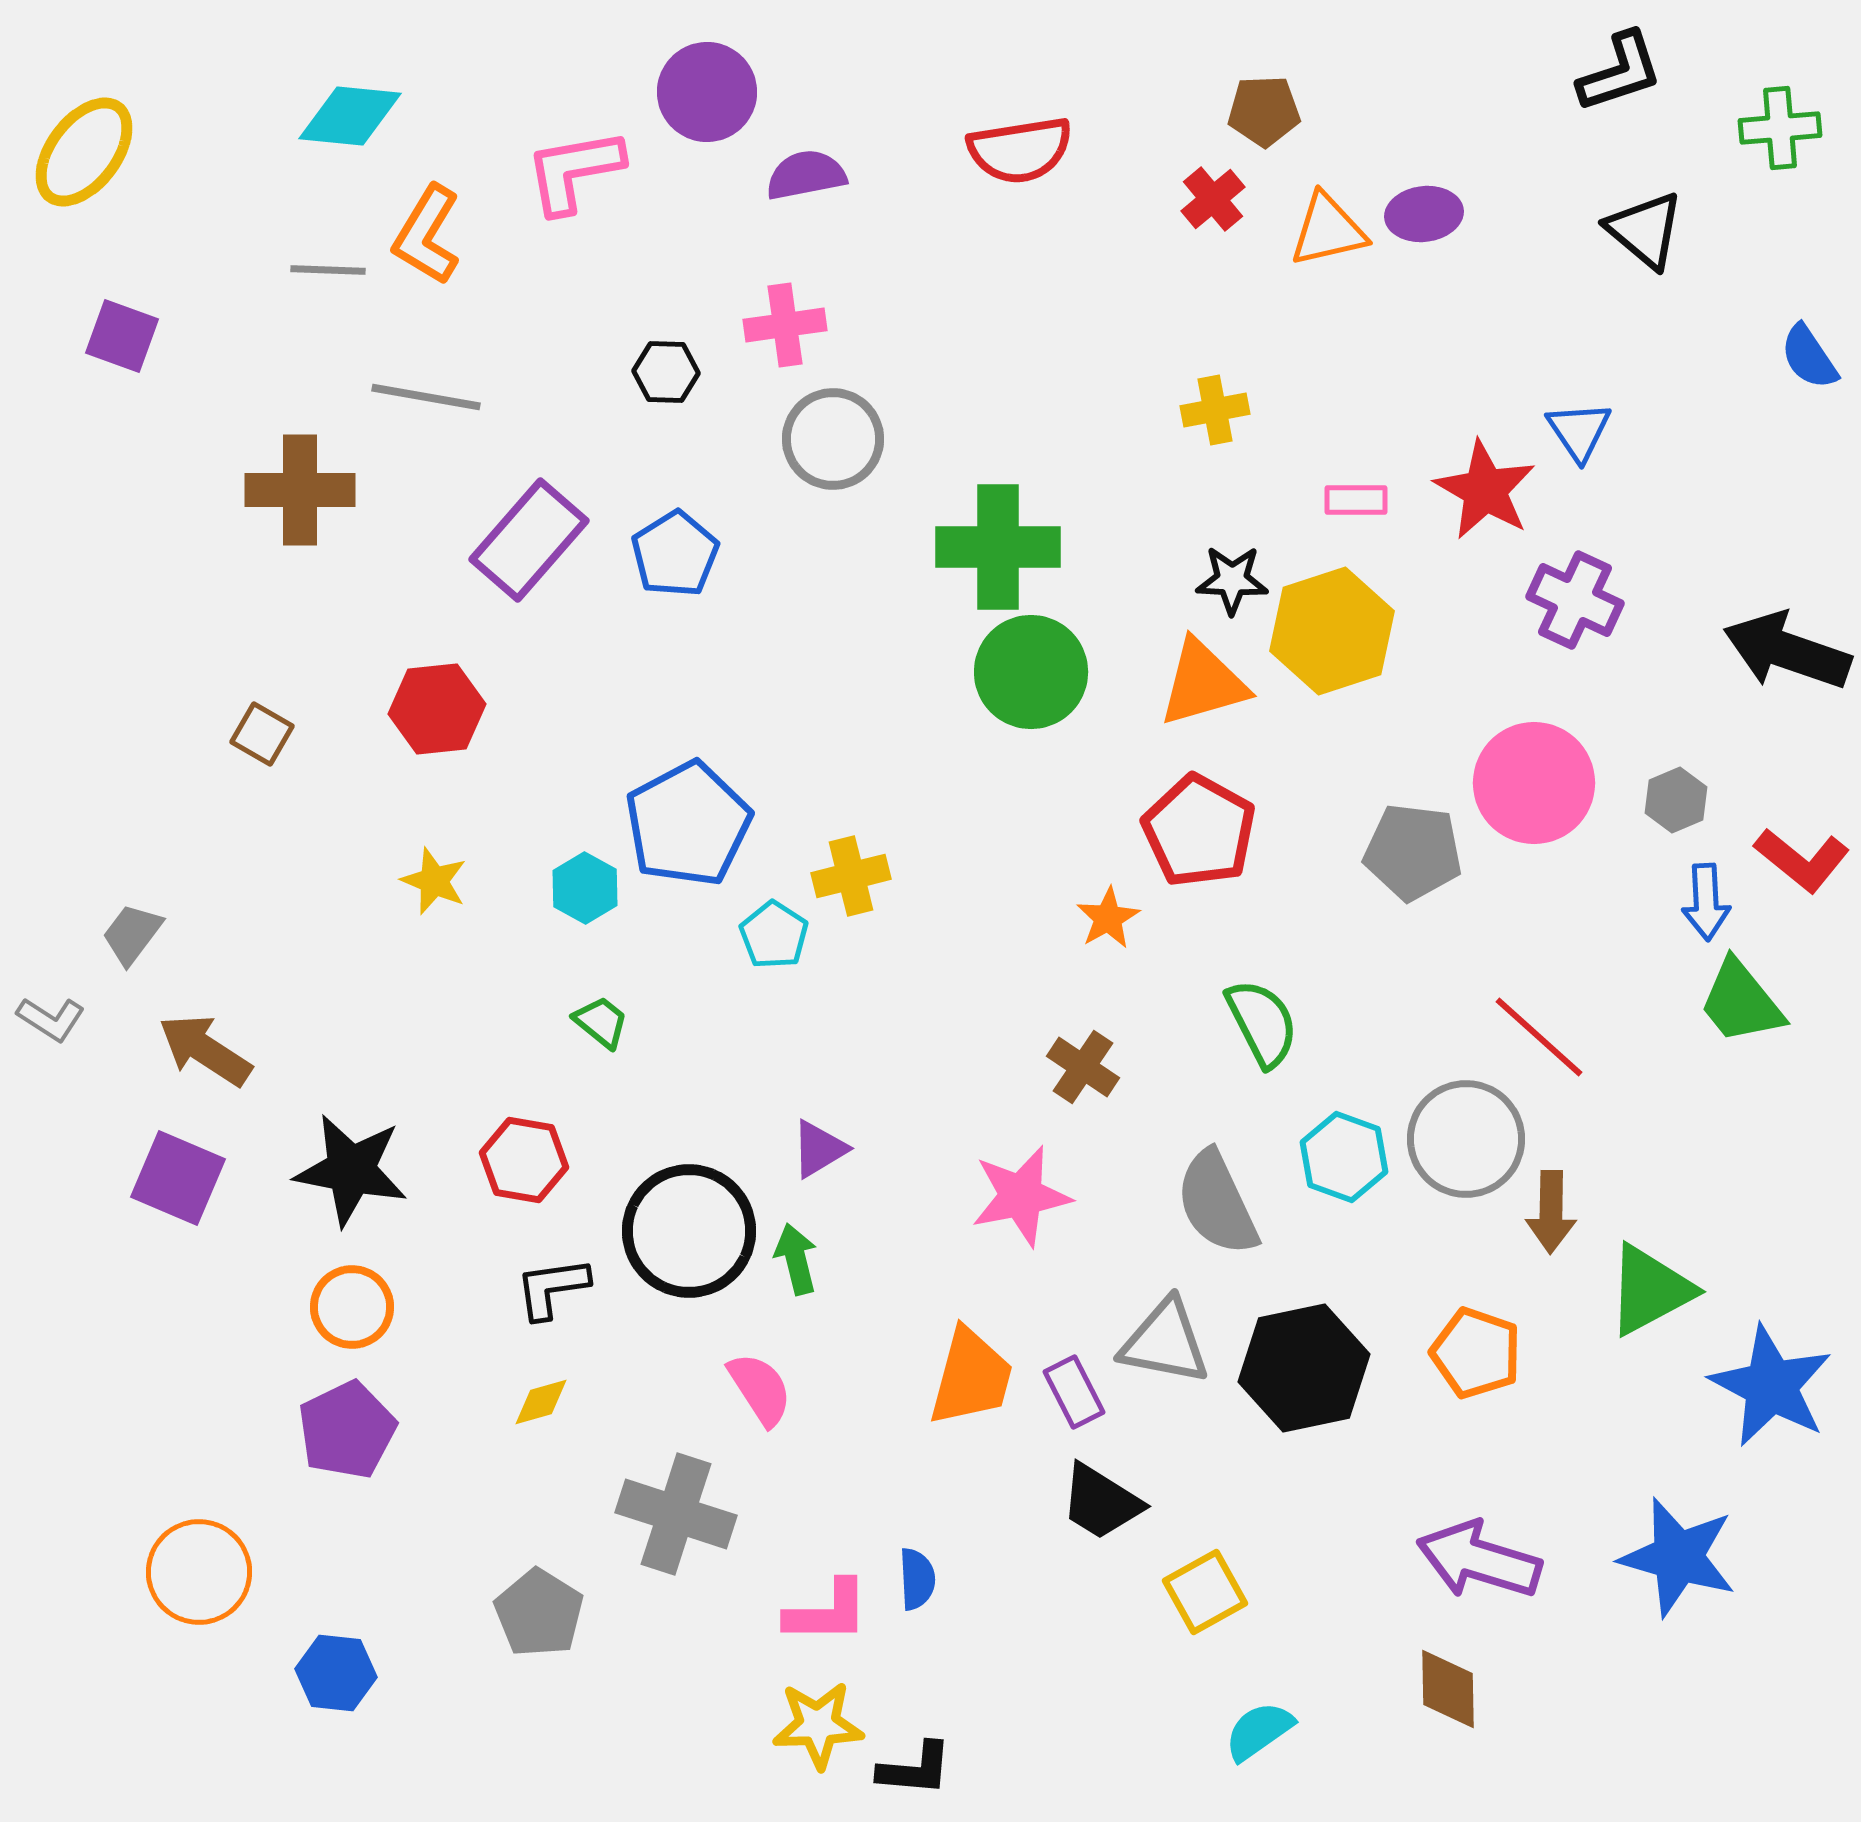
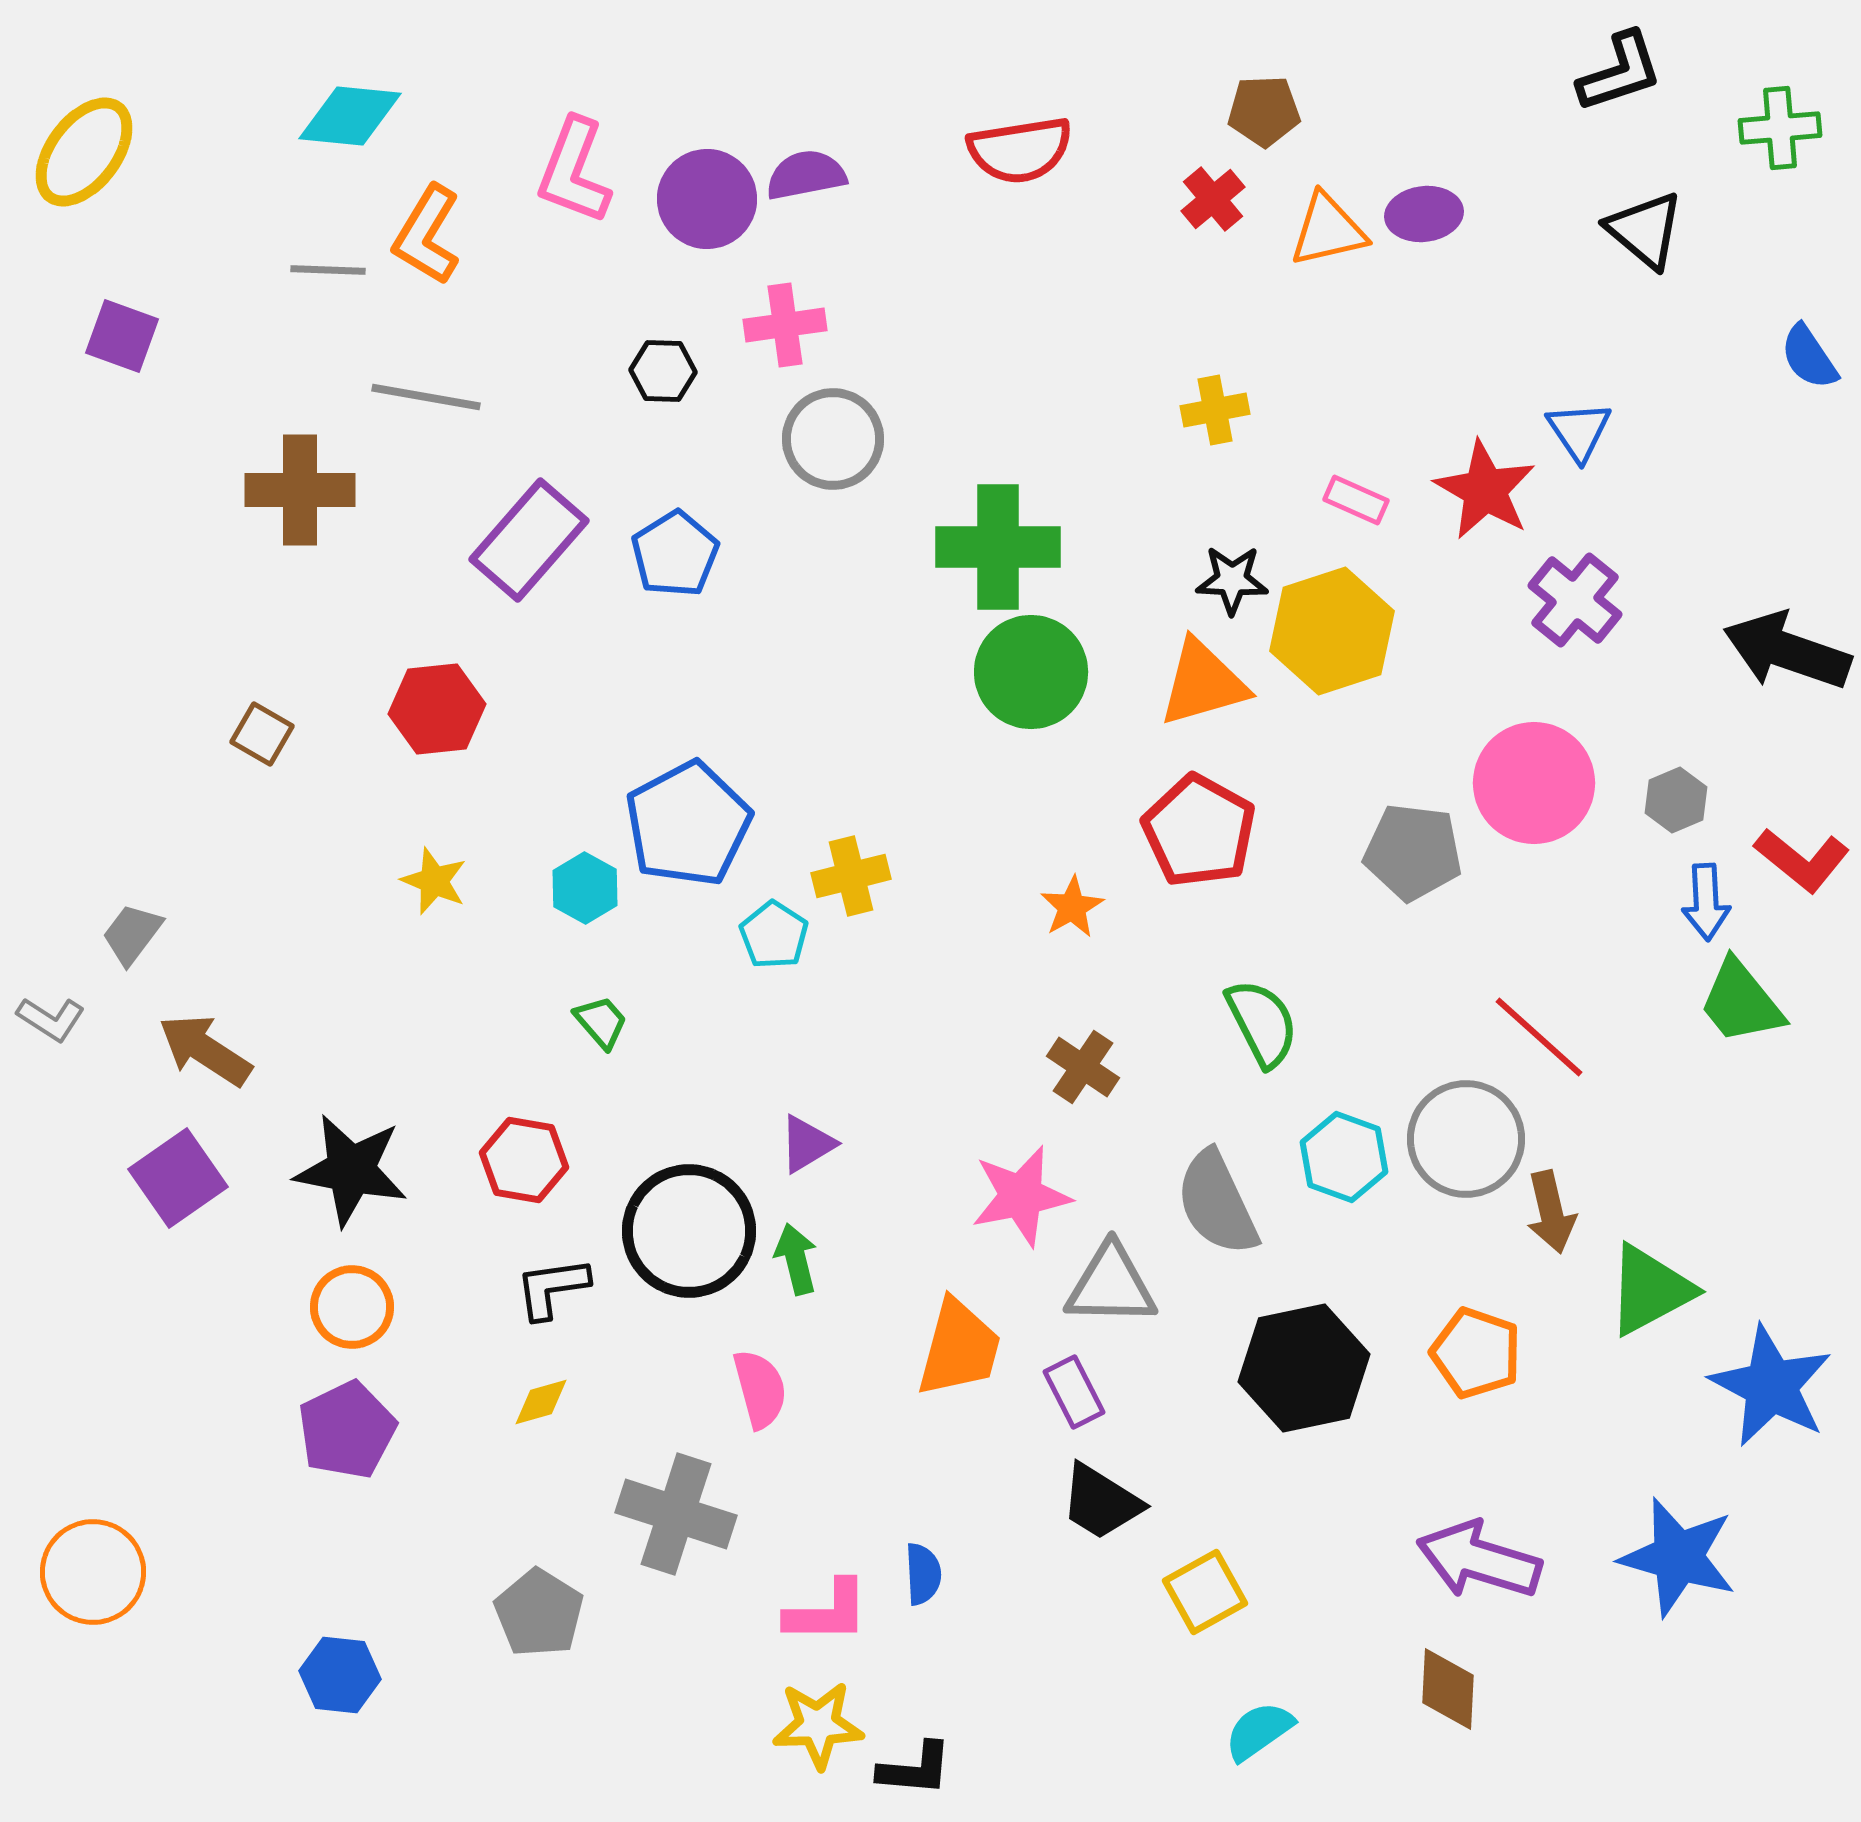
purple circle at (707, 92): moved 107 px down
pink L-shape at (574, 171): rotated 59 degrees counterclockwise
black hexagon at (666, 372): moved 3 px left, 1 px up
pink rectangle at (1356, 500): rotated 24 degrees clockwise
purple cross at (1575, 600): rotated 14 degrees clockwise
orange star at (1108, 918): moved 36 px left, 11 px up
green trapezoid at (601, 1022): rotated 10 degrees clockwise
purple triangle at (819, 1149): moved 12 px left, 5 px up
purple square at (178, 1178): rotated 32 degrees clockwise
brown arrow at (1551, 1212): rotated 14 degrees counterclockwise
gray triangle at (1165, 1342): moved 54 px left, 57 px up; rotated 10 degrees counterclockwise
orange trapezoid at (971, 1377): moved 12 px left, 29 px up
pink semicircle at (760, 1389): rotated 18 degrees clockwise
orange circle at (199, 1572): moved 106 px left
blue semicircle at (917, 1579): moved 6 px right, 5 px up
blue hexagon at (336, 1673): moved 4 px right, 2 px down
brown diamond at (1448, 1689): rotated 4 degrees clockwise
